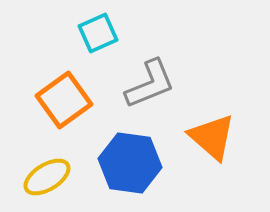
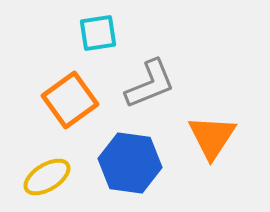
cyan square: rotated 15 degrees clockwise
orange square: moved 6 px right
orange triangle: rotated 22 degrees clockwise
